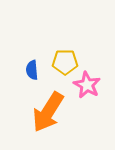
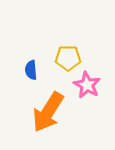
yellow pentagon: moved 3 px right, 4 px up
blue semicircle: moved 1 px left
